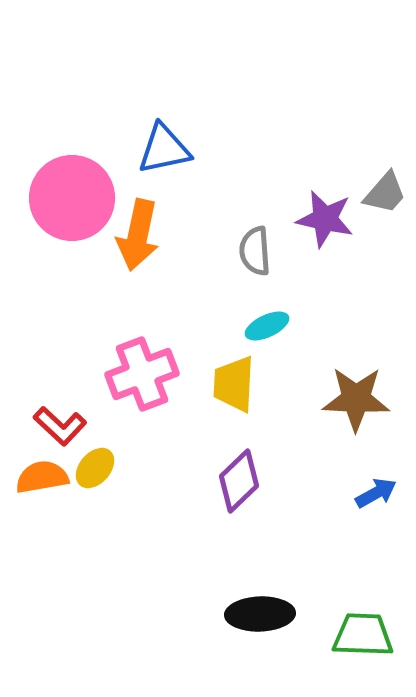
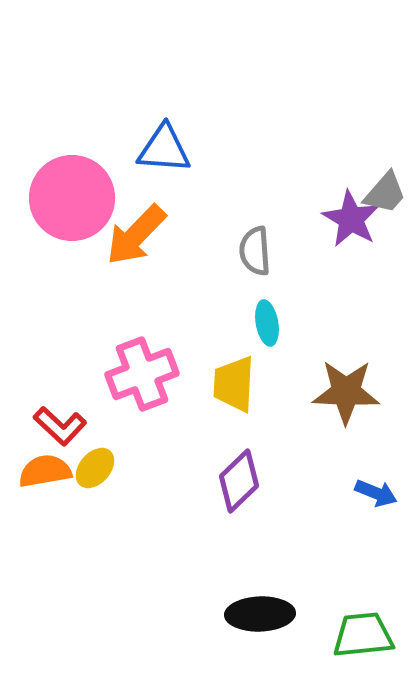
blue triangle: rotated 16 degrees clockwise
purple star: moved 26 px right; rotated 18 degrees clockwise
orange arrow: moved 2 px left; rotated 32 degrees clockwise
cyan ellipse: moved 3 px up; rotated 75 degrees counterclockwise
brown star: moved 10 px left, 7 px up
orange semicircle: moved 3 px right, 6 px up
blue arrow: rotated 51 degrees clockwise
green trapezoid: rotated 8 degrees counterclockwise
